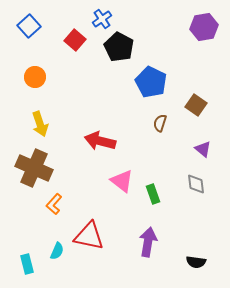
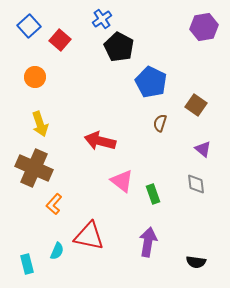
red square: moved 15 px left
